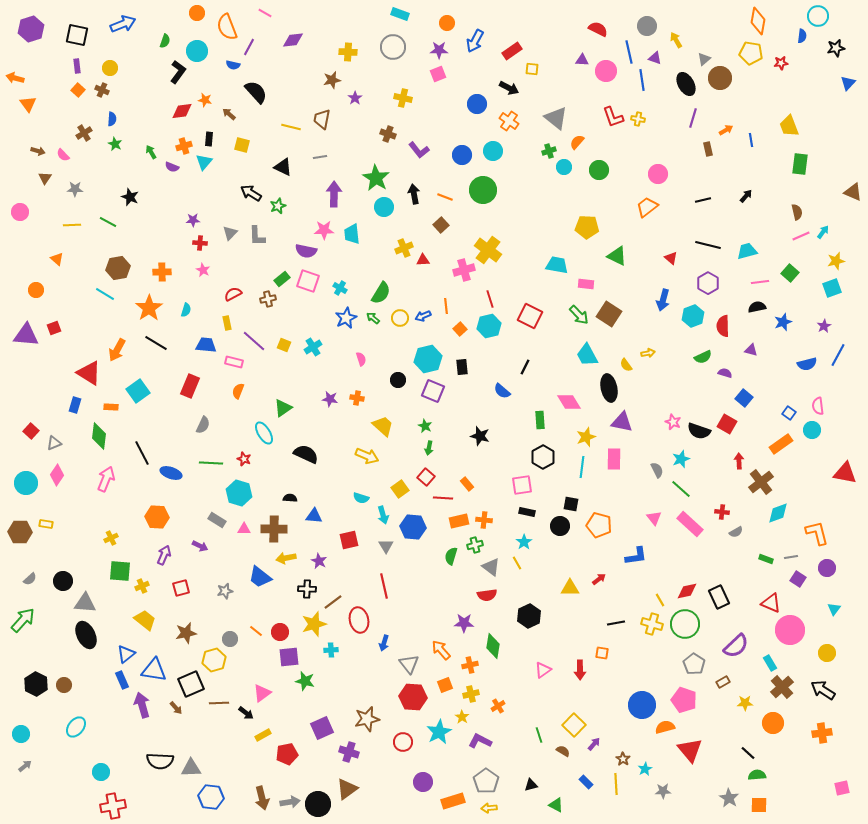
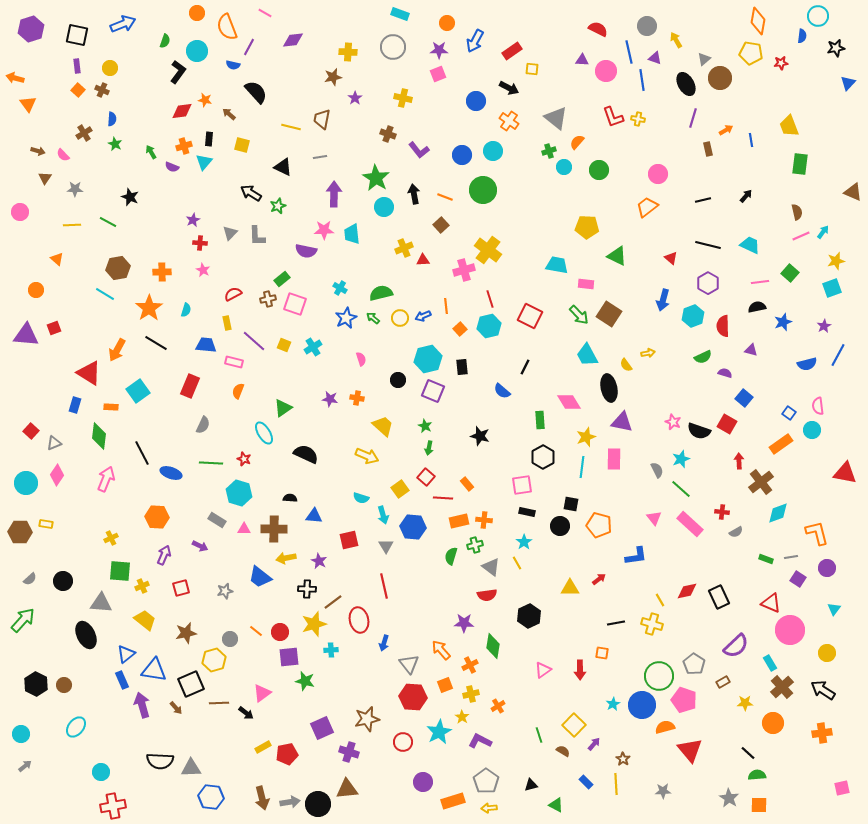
brown star at (332, 80): moved 1 px right, 3 px up
blue circle at (477, 104): moved 1 px left, 3 px up
purple star at (193, 220): rotated 24 degrees counterclockwise
cyan trapezoid at (747, 251): moved 3 px right, 6 px up; rotated 40 degrees clockwise
pink square at (308, 281): moved 13 px left, 23 px down
green semicircle at (381, 293): rotated 135 degrees counterclockwise
gray triangle at (85, 603): moved 16 px right
green circle at (685, 624): moved 26 px left, 52 px down
orange cross at (470, 665): rotated 14 degrees counterclockwise
yellow rectangle at (263, 735): moved 12 px down
cyan star at (645, 769): moved 32 px left, 65 px up
brown triangle at (347, 789): rotated 30 degrees clockwise
